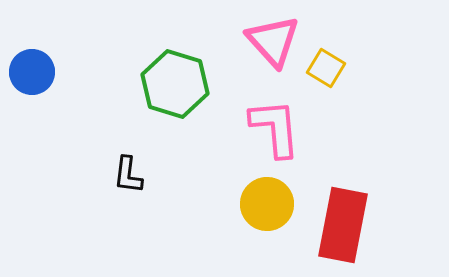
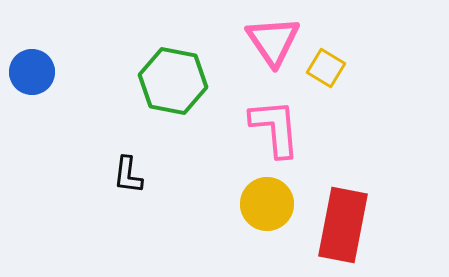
pink triangle: rotated 8 degrees clockwise
green hexagon: moved 2 px left, 3 px up; rotated 6 degrees counterclockwise
